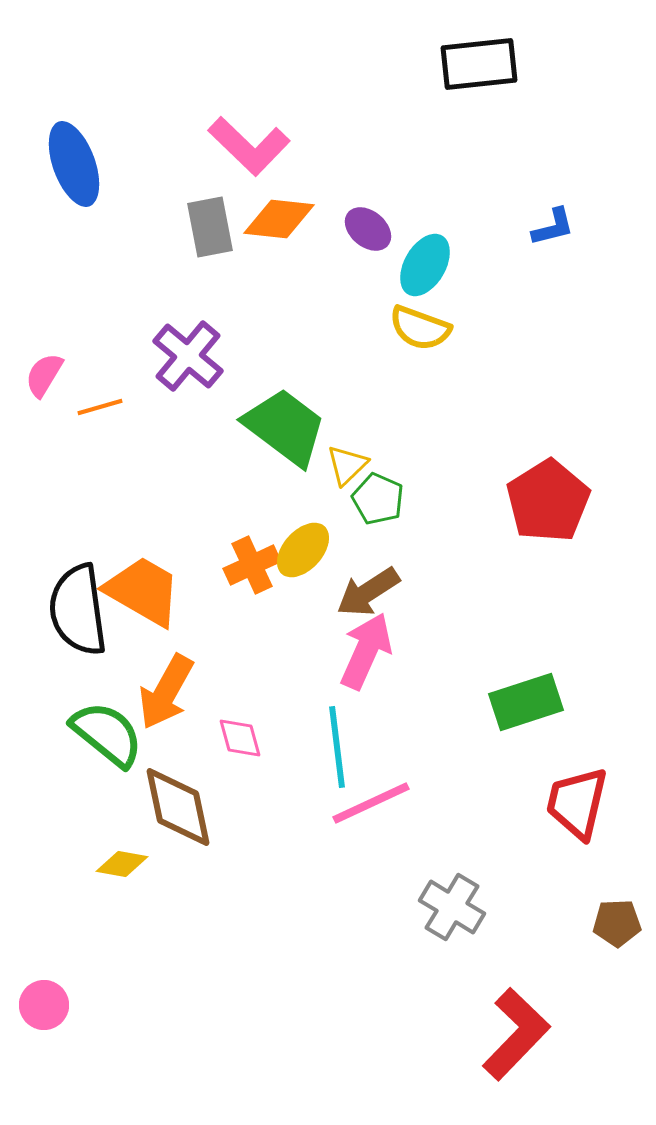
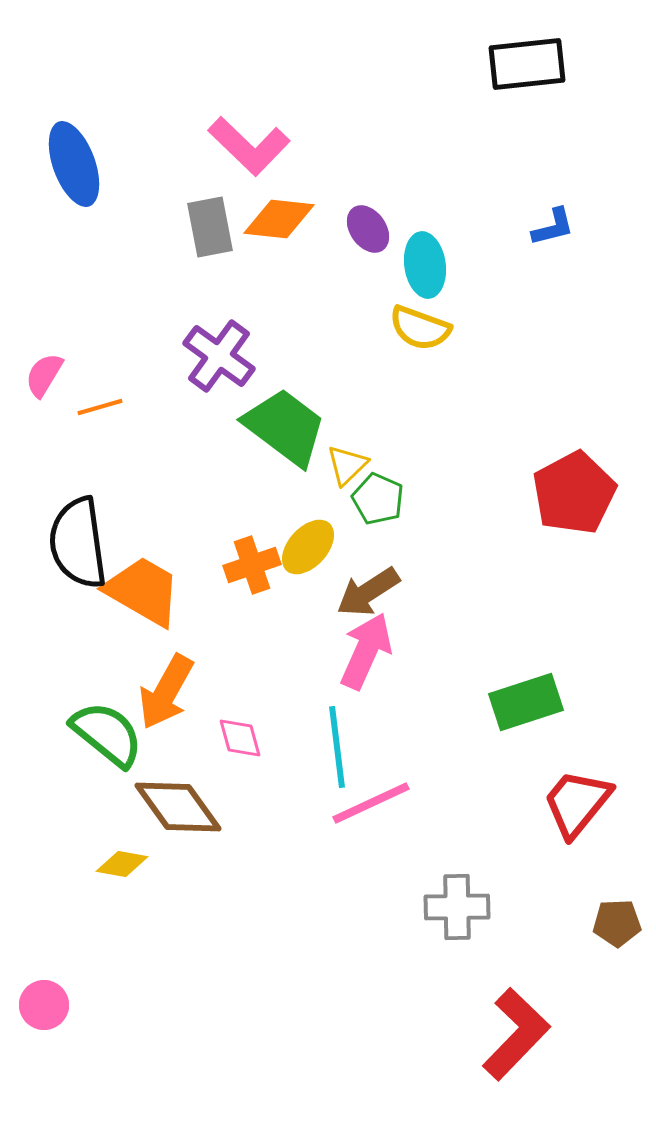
black rectangle: moved 48 px right
purple ellipse: rotated 15 degrees clockwise
cyan ellipse: rotated 38 degrees counterclockwise
purple cross: moved 31 px right; rotated 4 degrees counterclockwise
red pentagon: moved 26 px right, 8 px up; rotated 4 degrees clockwise
yellow ellipse: moved 5 px right, 3 px up
orange cross: rotated 6 degrees clockwise
black semicircle: moved 67 px up
red trapezoid: rotated 26 degrees clockwise
brown diamond: rotated 24 degrees counterclockwise
gray cross: moved 5 px right; rotated 32 degrees counterclockwise
